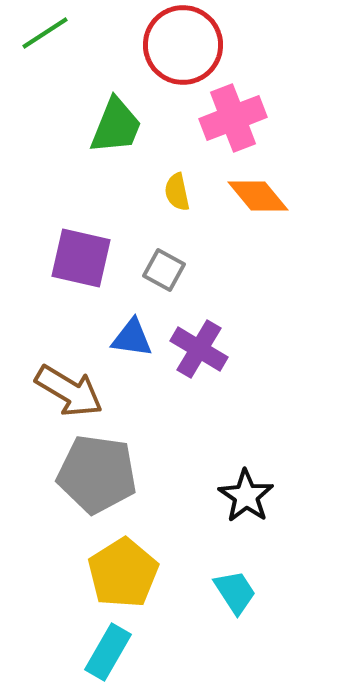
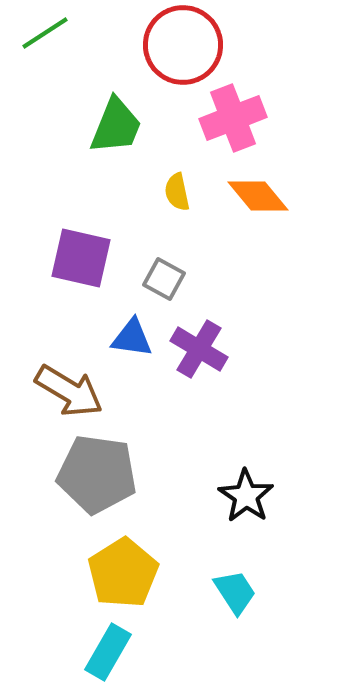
gray square: moved 9 px down
